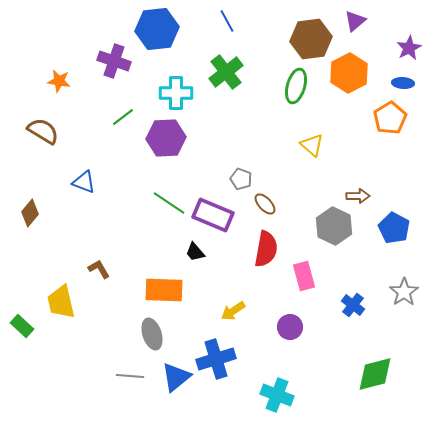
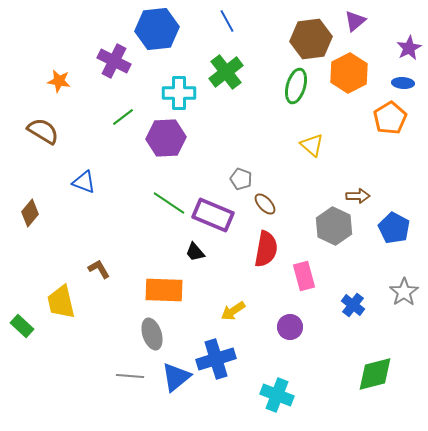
purple cross at (114, 61): rotated 8 degrees clockwise
cyan cross at (176, 93): moved 3 px right
